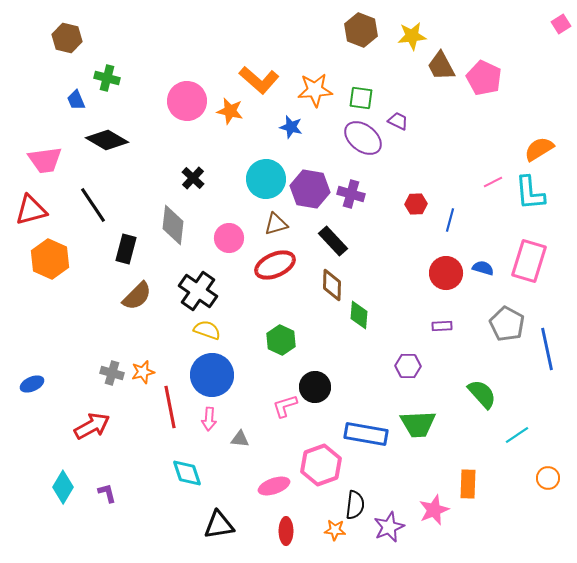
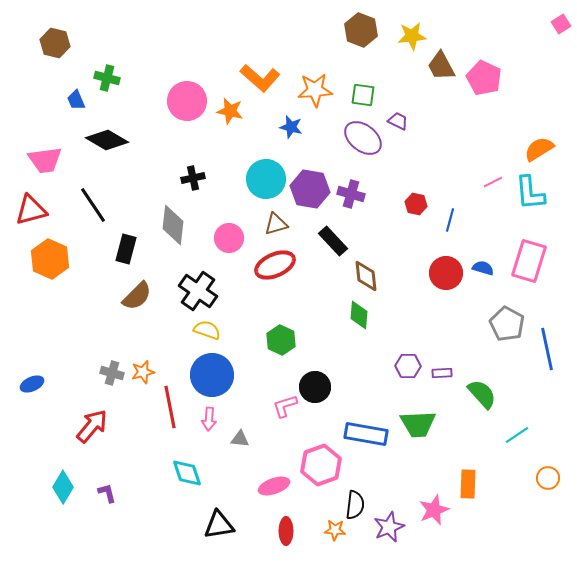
brown hexagon at (67, 38): moved 12 px left, 5 px down
orange L-shape at (259, 80): moved 1 px right, 2 px up
green square at (361, 98): moved 2 px right, 3 px up
black cross at (193, 178): rotated 35 degrees clockwise
red hexagon at (416, 204): rotated 15 degrees clockwise
brown diamond at (332, 285): moved 34 px right, 9 px up; rotated 8 degrees counterclockwise
purple rectangle at (442, 326): moved 47 px down
red arrow at (92, 426): rotated 21 degrees counterclockwise
